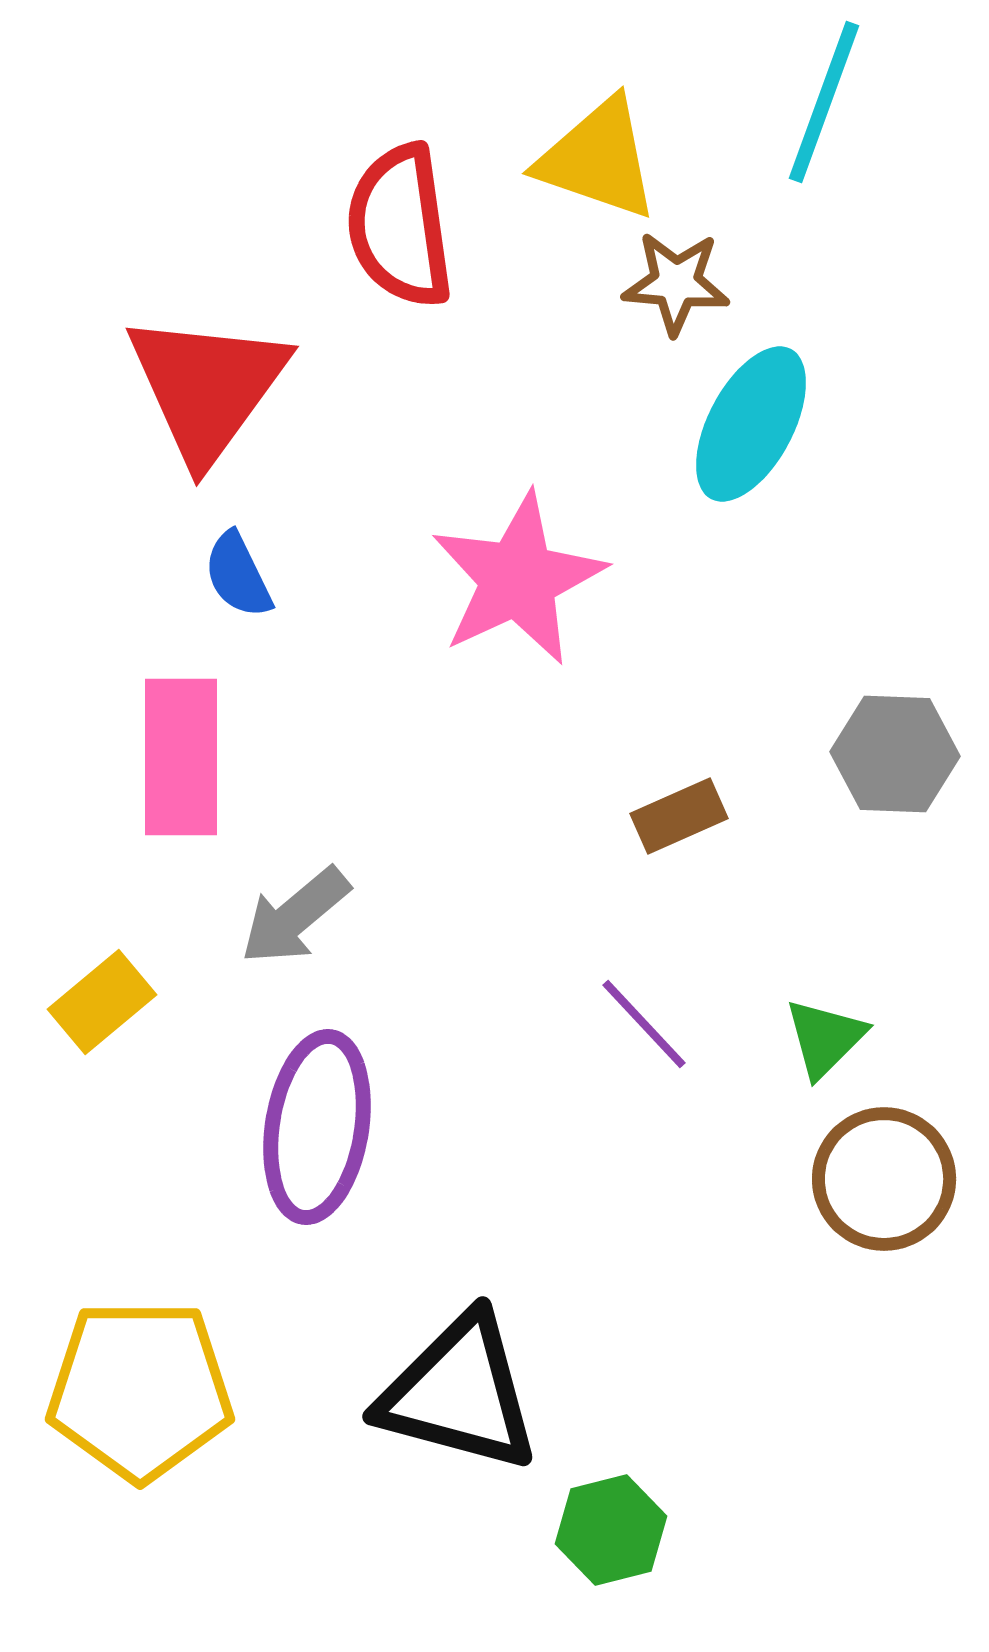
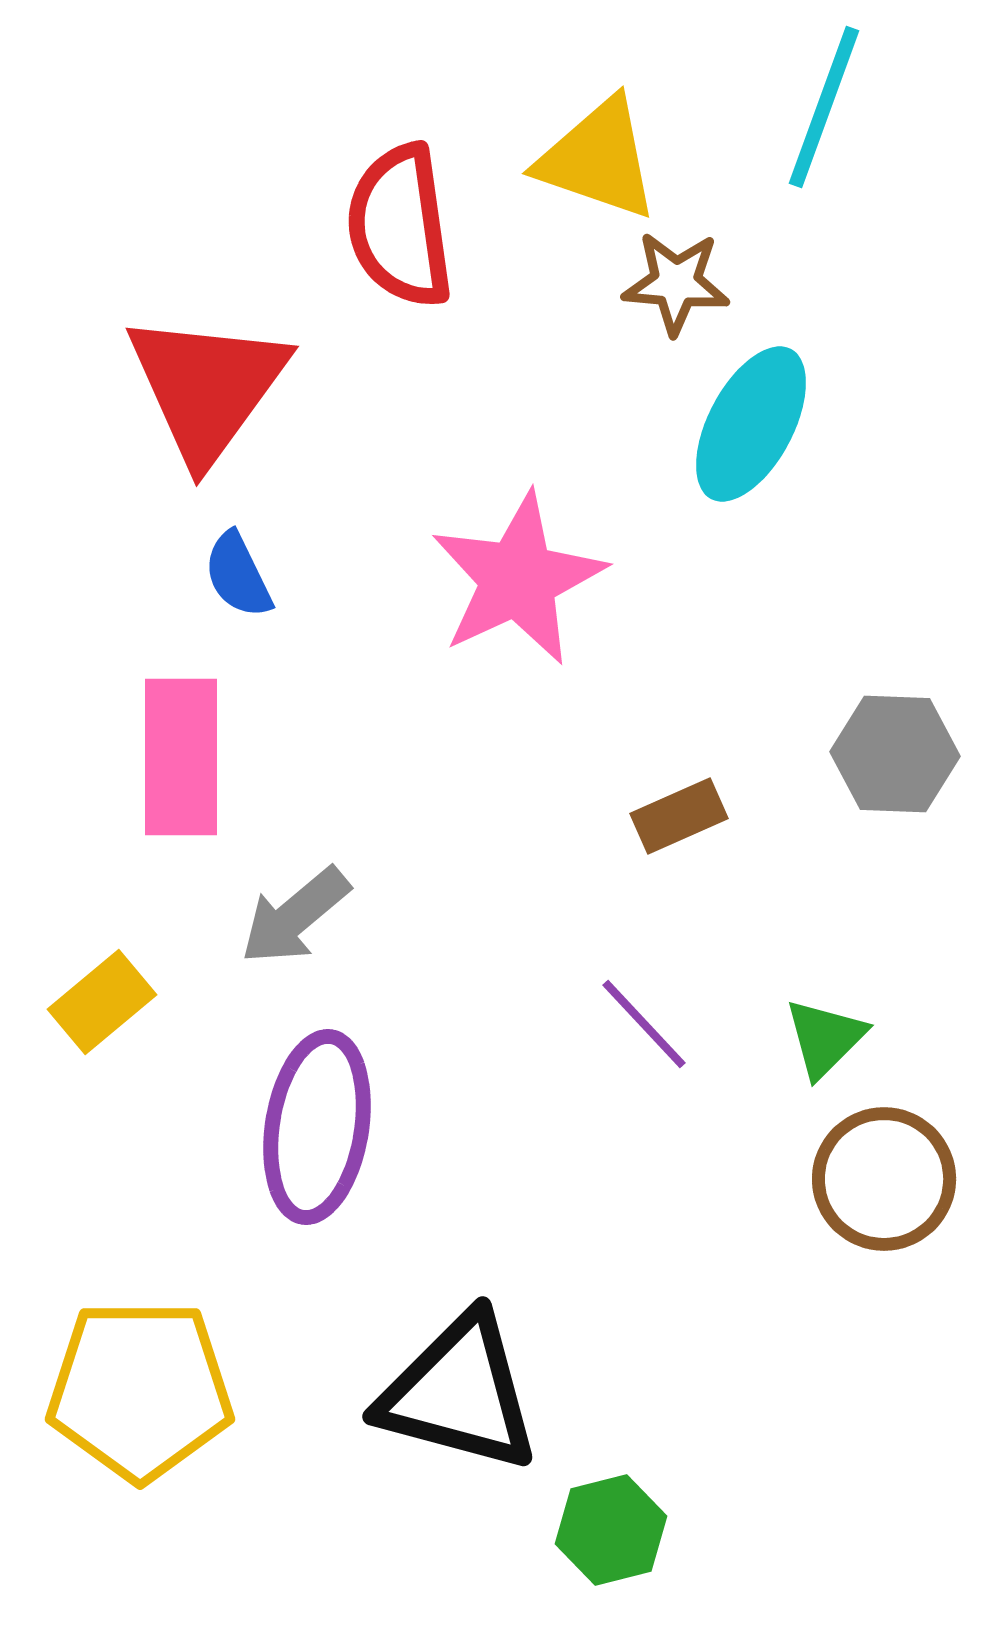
cyan line: moved 5 px down
